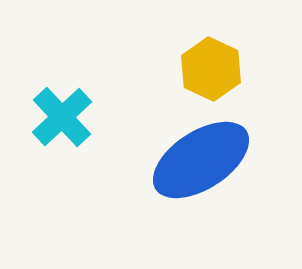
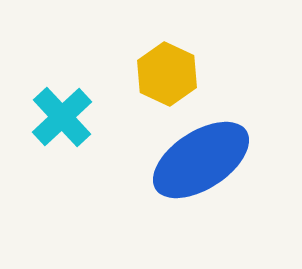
yellow hexagon: moved 44 px left, 5 px down
